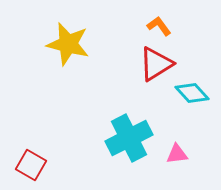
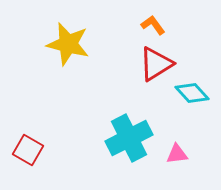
orange L-shape: moved 6 px left, 1 px up
red square: moved 3 px left, 15 px up
